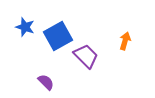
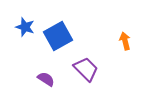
orange arrow: rotated 30 degrees counterclockwise
purple trapezoid: moved 13 px down
purple semicircle: moved 3 px up; rotated 12 degrees counterclockwise
